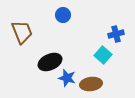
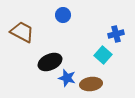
brown trapezoid: rotated 40 degrees counterclockwise
